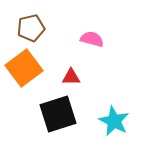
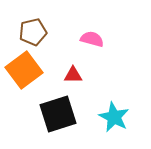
brown pentagon: moved 2 px right, 4 px down
orange square: moved 2 px down
red triangle: moved 2 px right, 2 px up
cyan star: moved 4 px up
